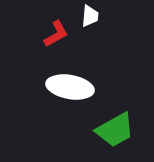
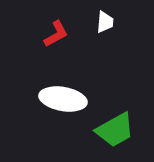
white trapezoid: moved 15 px right, 6 px down
white ellipse: moved 7 px left, 12 px down
